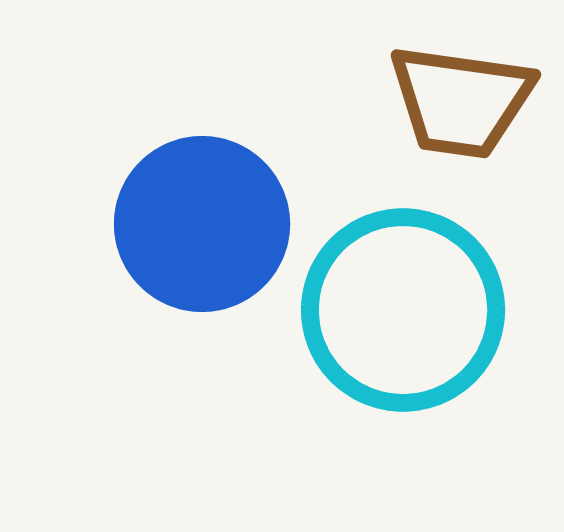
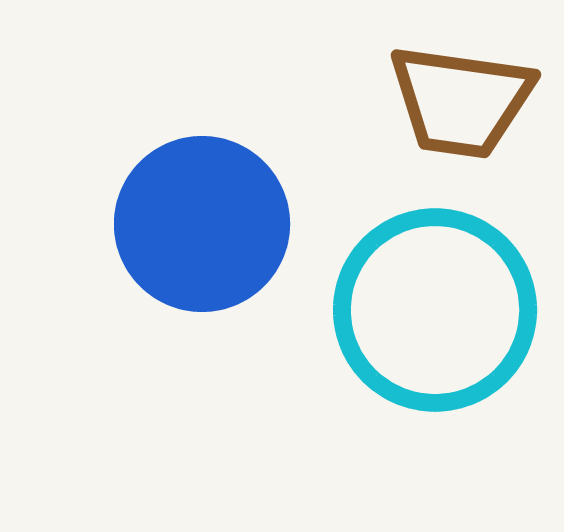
cyan circle: moved 32 px right
